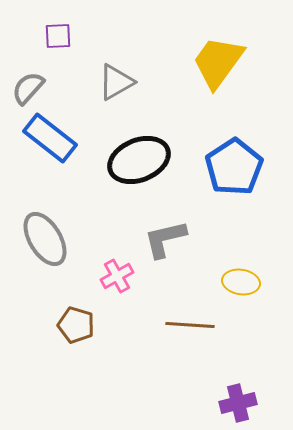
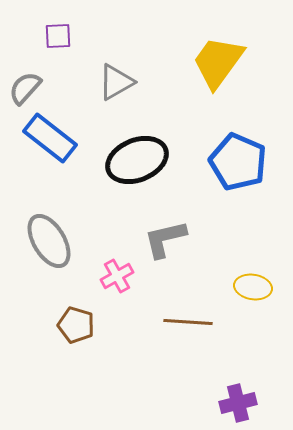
gray semicircle: moved 3 px left
black ellipse: moved 2 px left
blue pentagon: moved 4 px right, 5 px up; rotated 16 degrees counterclockwise
gray ellipse: moved 4 px right, 2 px down
yellow ellipse: moved 12 px right, 5 px down
brown line: moved 2 px left, 3 px up
